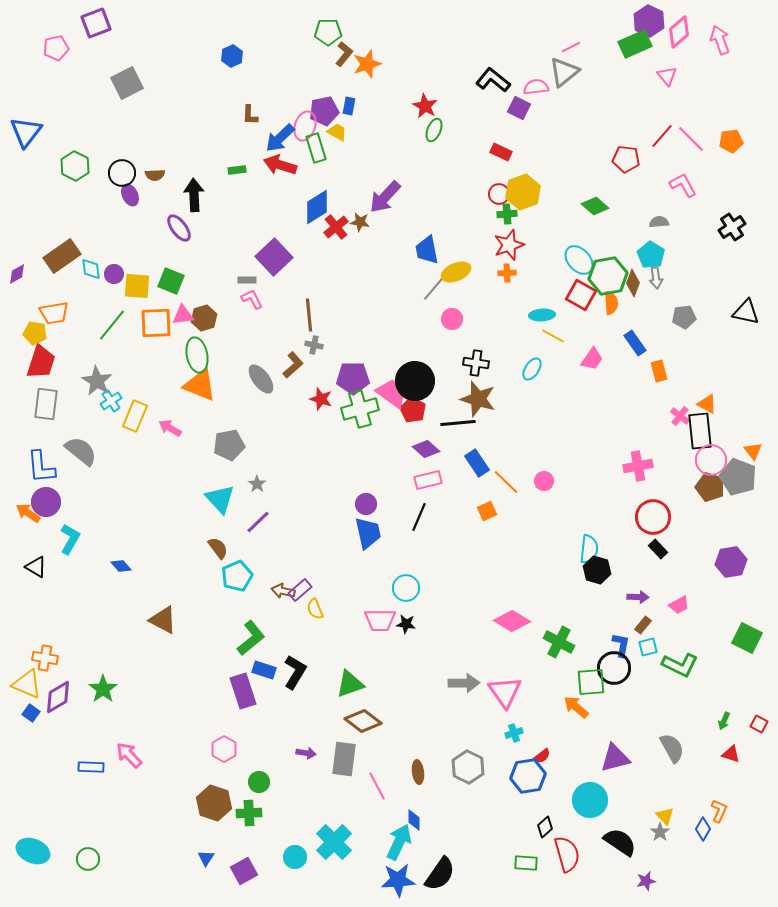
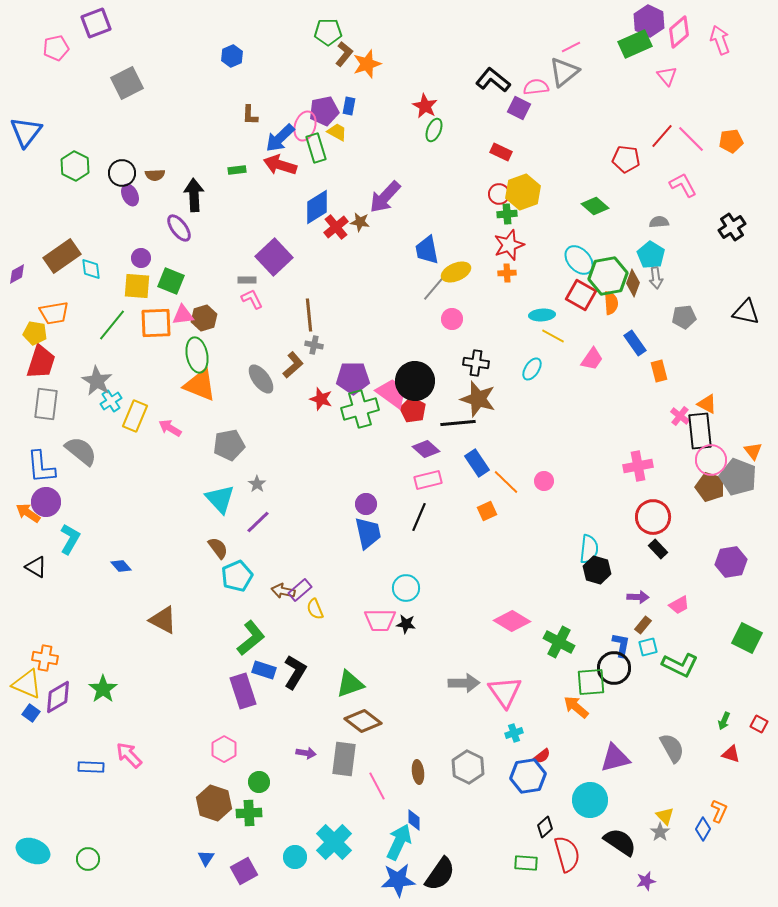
purple circle at (114, 274): moved 27 px right, 16 px up
